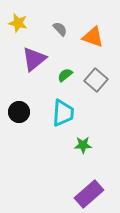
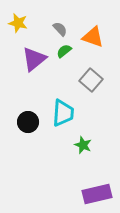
green semicircle: moved 1 px left, 24 px up
gray square: moved 5 px left
black circle: moved 9 px right, 10 px down
green star: rotated 24 degrees clockwise
purple rectangle: moved 8 px right; rotated 28 degrees clockwise
